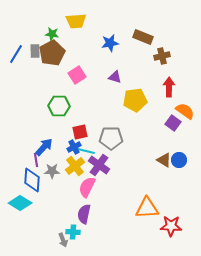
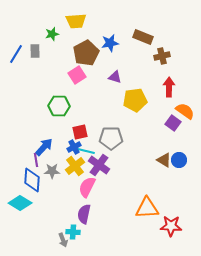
green star: rotated 24 degrees counterclockwise
brown pentagon: moved 34 px right
